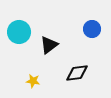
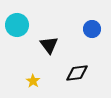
cyan circle: moved 2 px left, 7 px up
black triangle: rotated 30 degrees counterclockwise
yellow star: rotated 24 degrees clockwise
